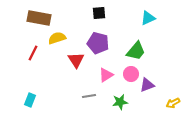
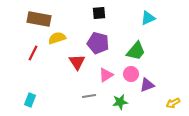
brown rectangle: moved 1 px down
red triangle: moved 1 px right, 2 px down
